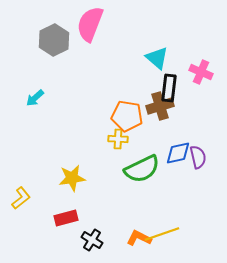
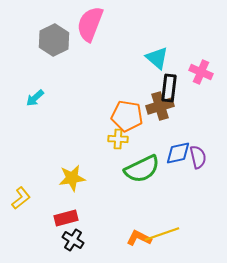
black cross: moved 19 px left
